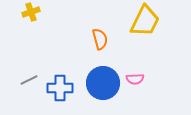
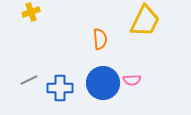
orange semicircle: rotated 10 degrees clockwise
pink semicircle: moved 3 px left, 1 px down
